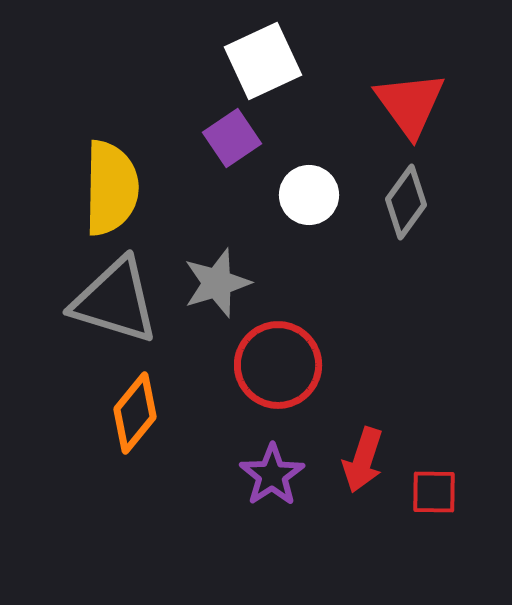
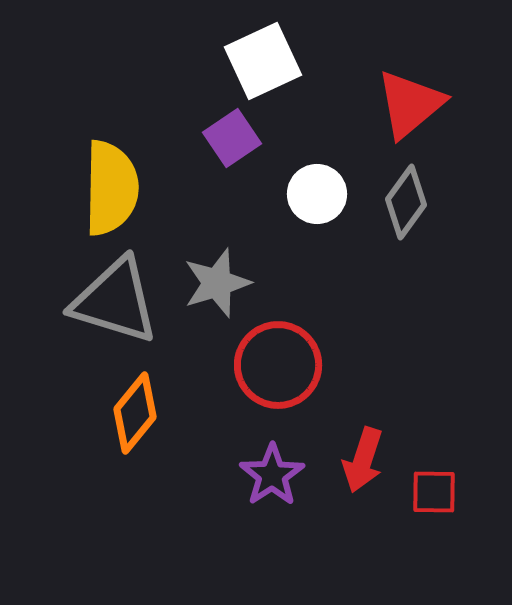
red triangle: rotated 26 degrees clockwise
white circle: moved 8 px right, 1 px up
